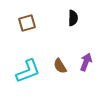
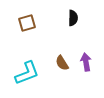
purple arrow: rotated 30 degrees counterclockwise
brown semicircle: moved 2 px right, 3 px up
cyan L-shape: moved 1 px left, 2 px down
